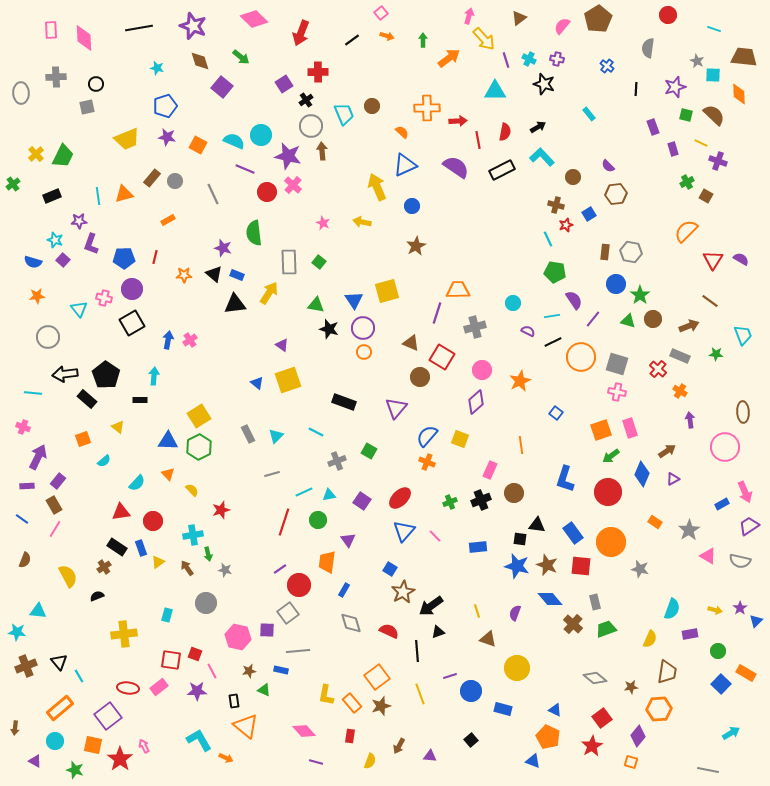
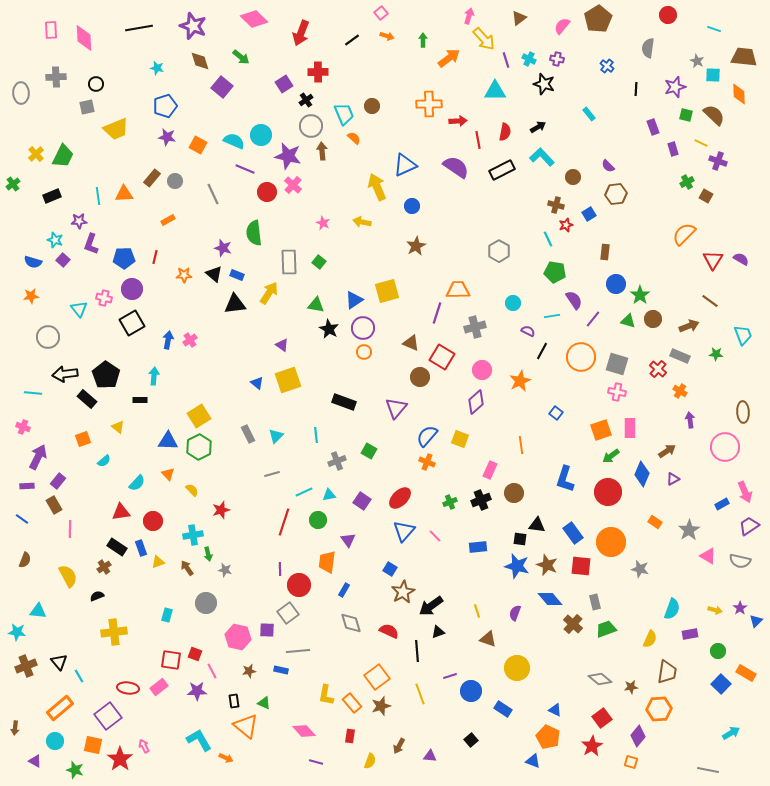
orange cross at (427, 108): moved 2 px right, 4 px up
orange semicircle at (402, 132): moved 48 px left, 6 px down
yellow trapezoid at (127, 139): moved 11 px left, 10 px up
orange triangle at (124, 194): rotated 12 degrees clockwise
orange semicircle at (686, 231): moved 2 px left, 3 px down
gray hexagon at (631, 252): moved 132 px left, 1 px up; rotated 20 degrees clockwise
orange star at (37, 296): moved 6 px left
blue triangle at (354, 300): rotated 30 degrees clockwise
black star at (329, 329): rotated 12 degrees clockwise
black line at (553, 342): moved 11 px left, 9 px down; rotated 36 degrees counterclockwise
pink rectangle at (630, 428): rotated 18 degrees clockwise
cyan line at (316, 432): moved 3 px down; rotated 56 degrees clockwise
pink line at (55, 529): moved 15 px right; rotated 30 degrees counterclockwise
yellow triangle at (158, 562): rotated 16 degrees clockwise
purple line at (280, 569): rotated 56 degrees counterclockwise
yellow cross at (124, 634): moved 10 px left, 2 px up
gray diamond at (595, 678): moved 5 px right, 1 px down
green triangle at (264, 690): moved 13 px down
blue rectangle at (503, 709): rotated 18 degrees clockwise
